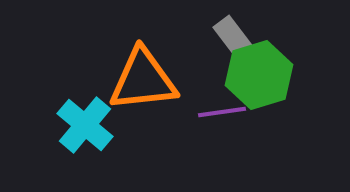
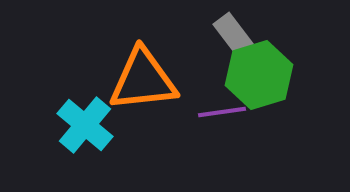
gray rectangle: moved 3 px up
